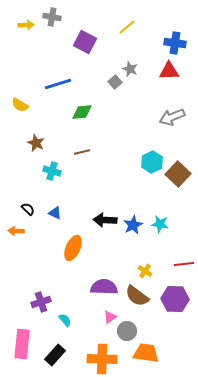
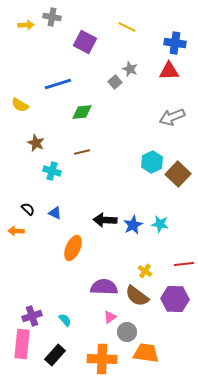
yellow line: rotated 66 degrees clockwise
purple cross: moved 9 px left, 14 px down
gray circle: moved 1 px down
